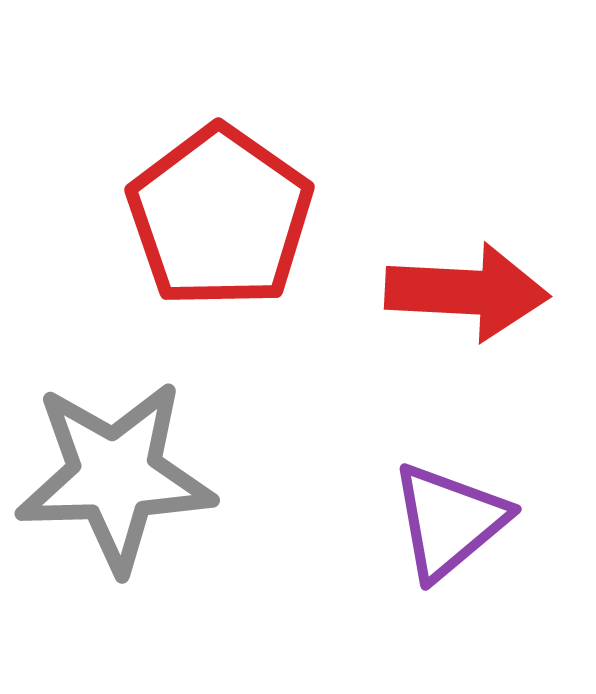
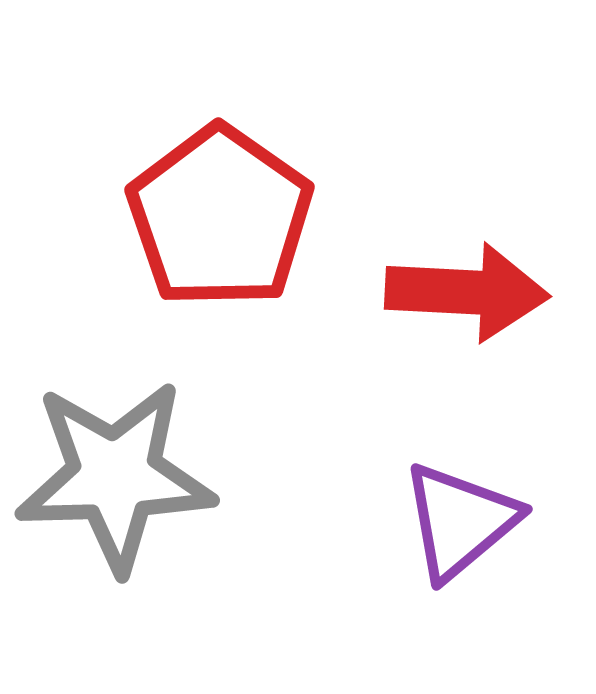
purple triangle: moved 11 px right
